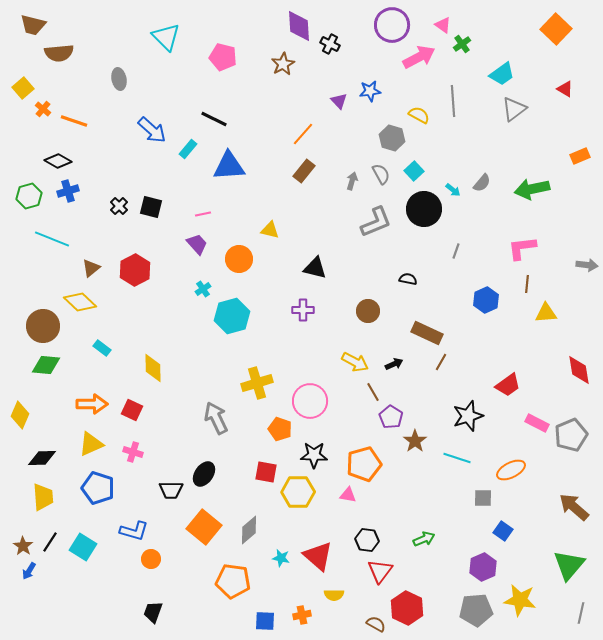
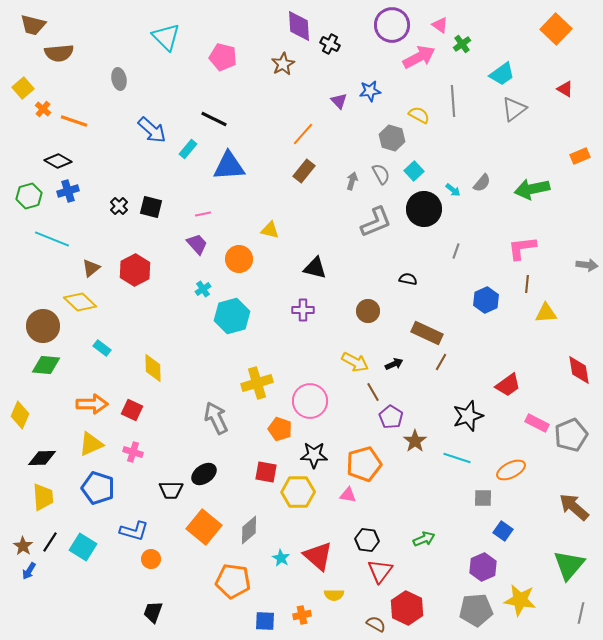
pink triangle at (443, 25): moved 3 px left
black ellipse at (204, 474): rotated 20 degrees clockwise
cyan star at (281, 558): rotated 18 degrees clockwise
